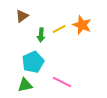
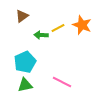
yellow line: moved 1 px left, 1 px up
green arrow: rotated 88 degrees clockwise
cyan pentagon: moved 8 px left
